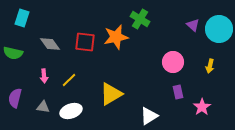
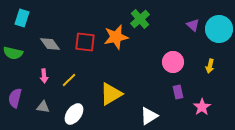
green cross: rotated 18 degrees clockwise
white ellipse: moved 3 px right, 3 px down; rotated 35 degrees counterclockwise
